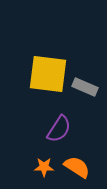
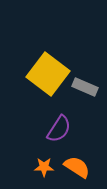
yellow square: rotated 30 degrees clockwise
